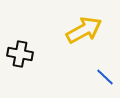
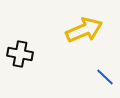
yellow arrow: rotated 6 degrees clockwise
